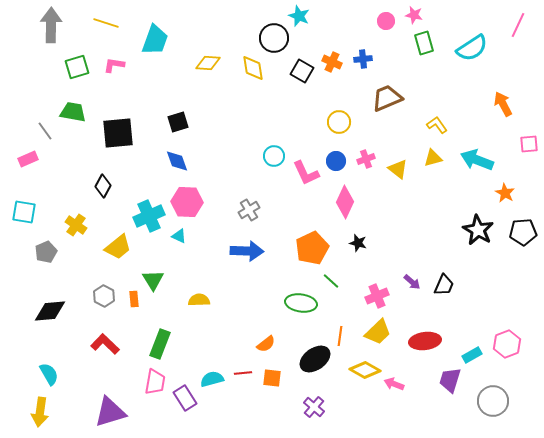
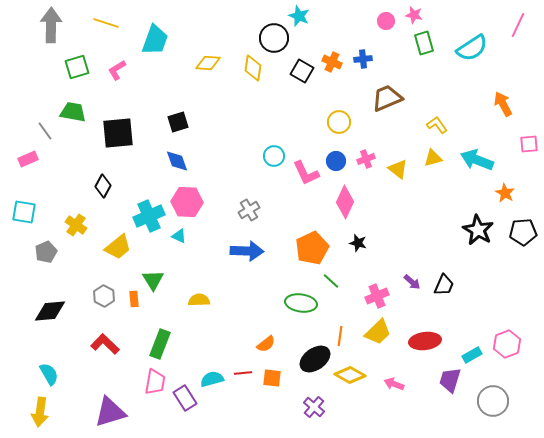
pink L-shape at (114, 65): moved 3 px right, 5 px down; rotated 40 degrees counterclockwise
yellow diamond at (253, 68): rotated 16 degrees clockwise
yellow diamond at (365, 370): moved 15 px left, 5 px down
